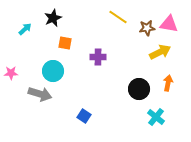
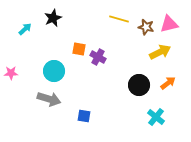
yellow line: moved 1 px right, 2 px down; rotated 18 degrees counterclockwise
pink triangle: rotated 24 degrees counterclockwise
brown star: moved 1 px left, 1 px up; rotated 21 degrees clockwise
orange square: moved 14 px right, 6 px down
purple cross: rotated 28 degrees clockwise
cyan circle: moved 1 px right
orange arrow: rotated 42 degrees clockwise
black circle: moved 4 px up
gray arrow: moved 9 px right, 5 px down
blue square: rotated 24 degrees counterclockwise
